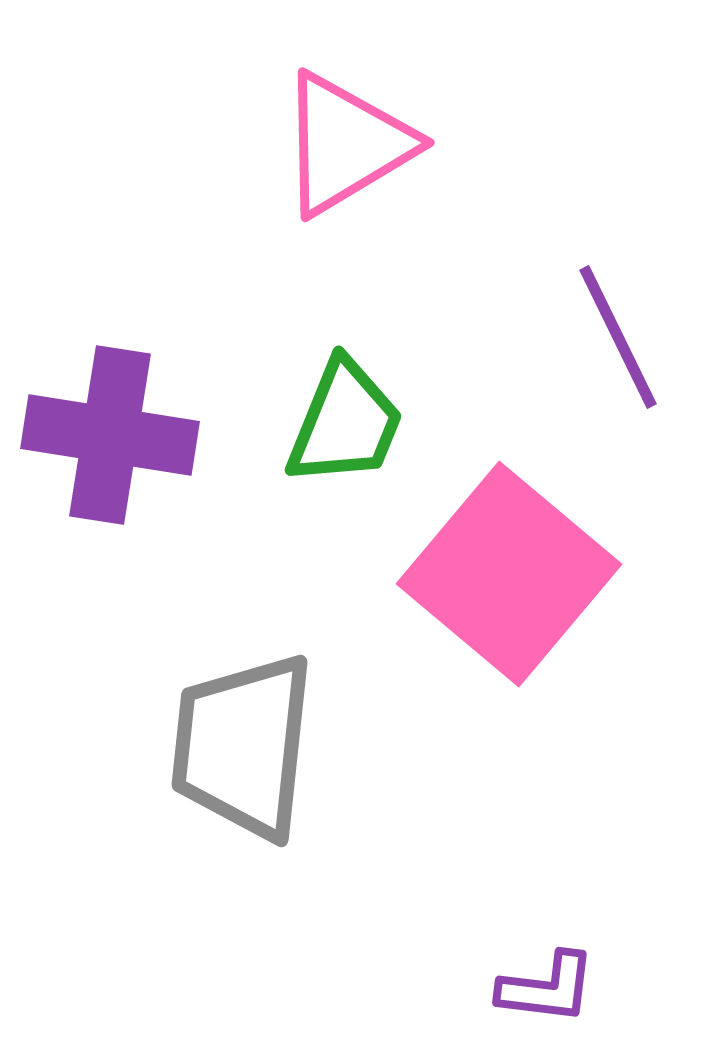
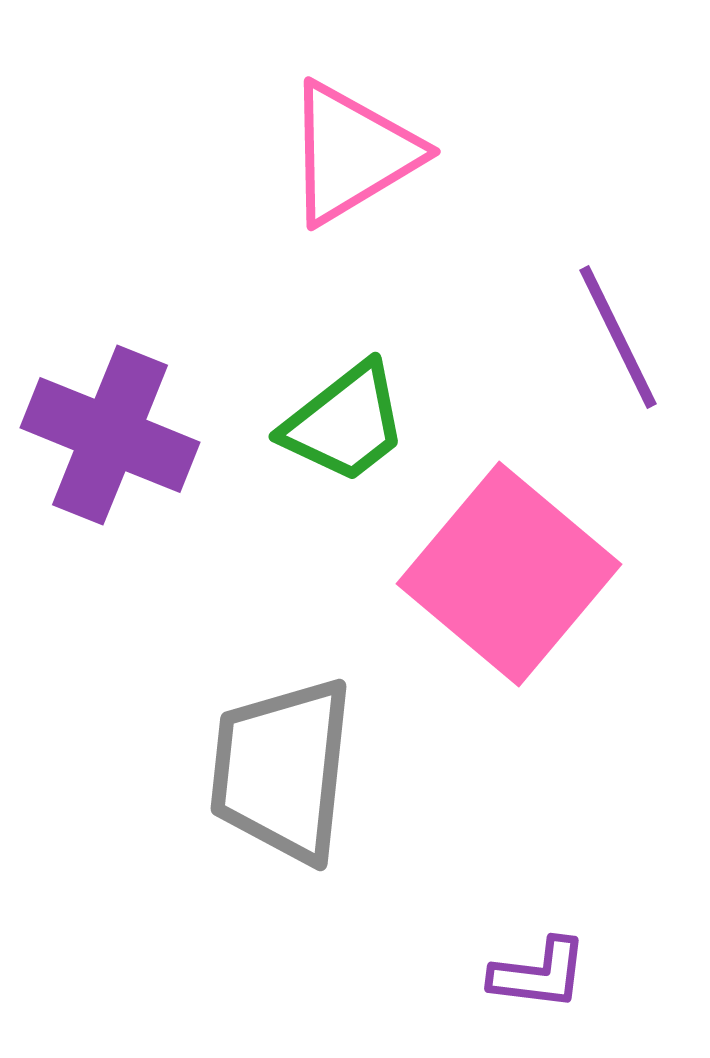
pink triangle: moved 6 px right, 9 px down
green trapezoid: rotated 30 degrees clockwise
purple cross: rotated 13 degrees clockwise
gray trapezoid: moved 39 px right, 24 px down
purple L-shape: moved 8 px left, 14 px up
